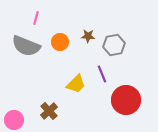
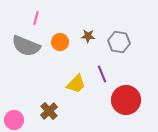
gray hexagon: moved 5 px right, 3 px up; rotated 20 degrees clockwise
